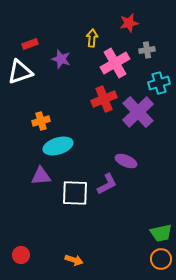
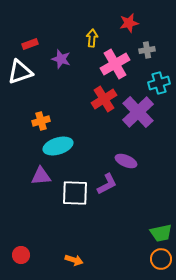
pink cross: moved 1 px down
red cross: rotated 10 degrees counterclockwise
